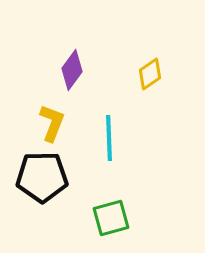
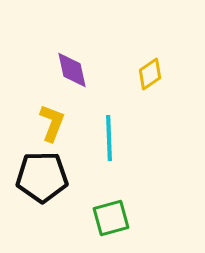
purple diamond: rotated 48 degrees counterclockwise
